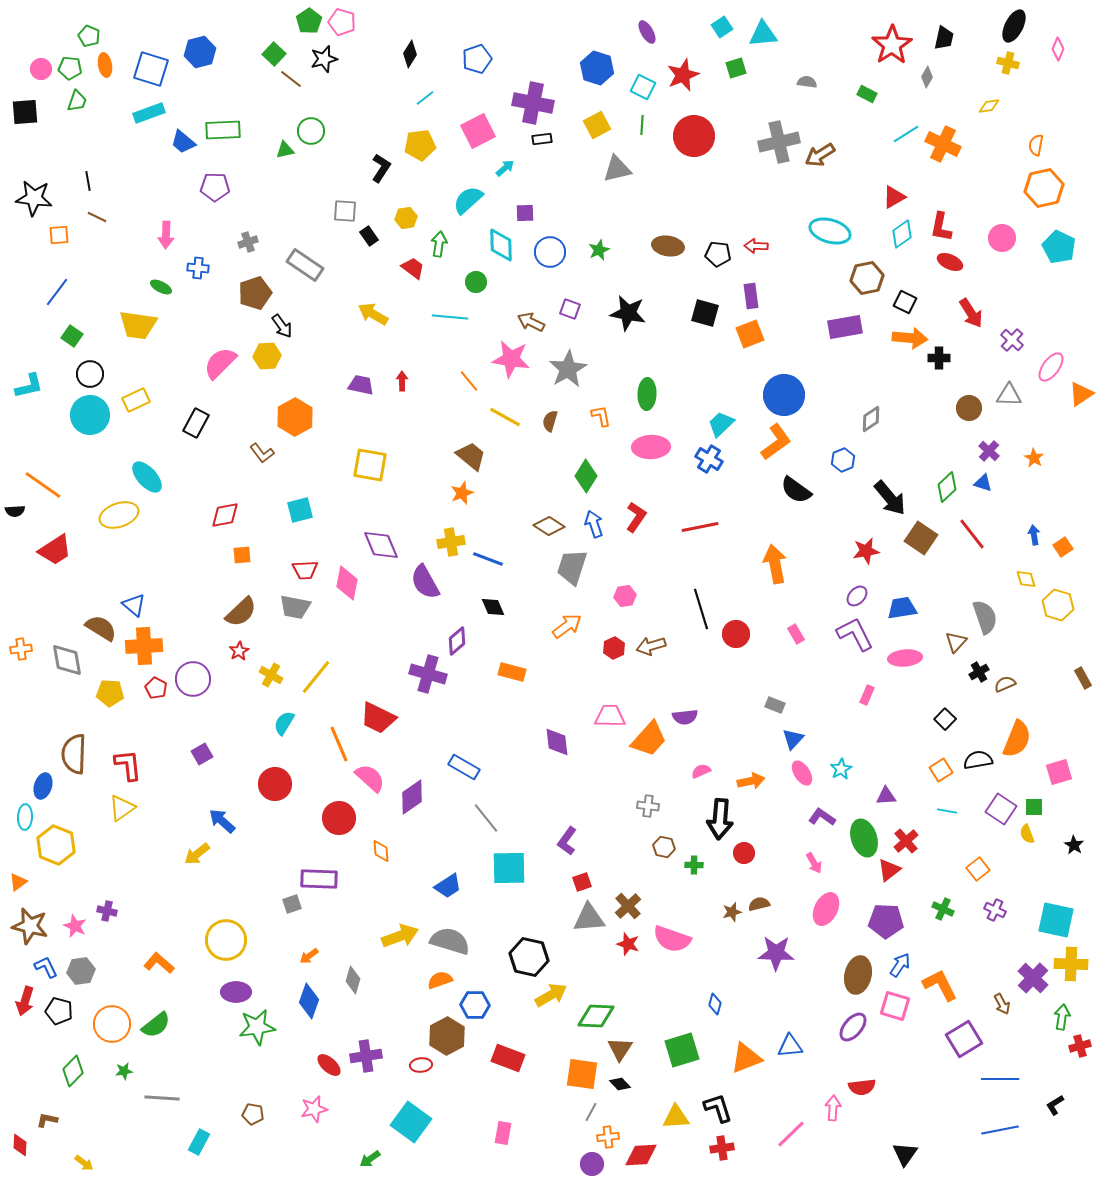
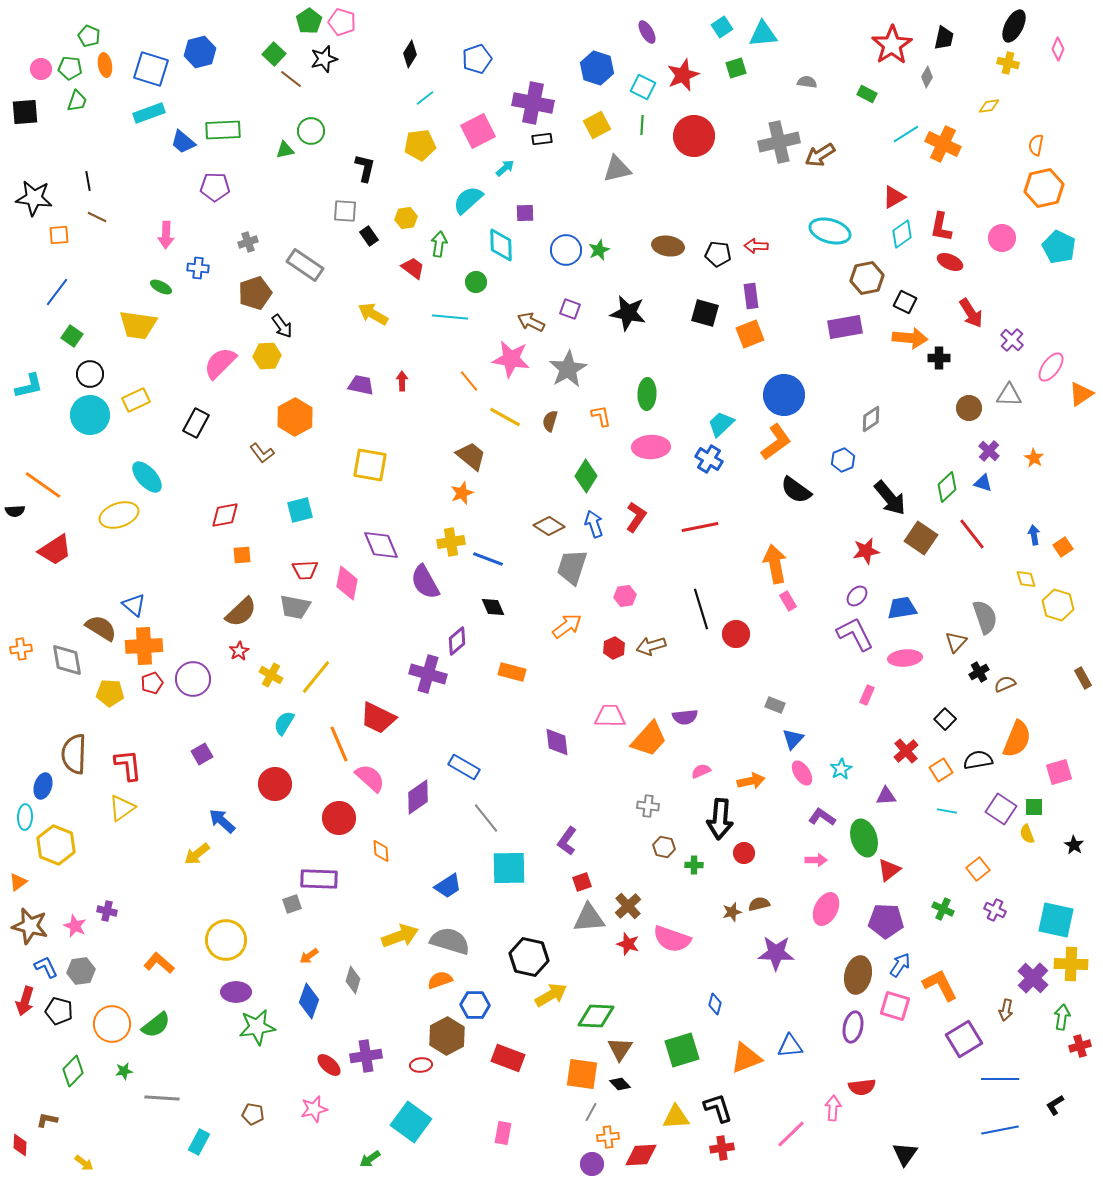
black L-shape at (381, 168): moved 16 px left; rotated 20 degrees counterclockwise
blue circle at (550, 252): moved 16 px right, 2 px up
pink rectangle at (796, 634): moved 8 px left, 33 px up
red pentagon at (156, 688): moved 4 px left, 5 px up; rotated 25 degrees clockwise
purple diamond at (412, 797): moved 6 px right
red cross at (906, 841): moved 90 px up
pink arrow at (814, 863): moved 2 px right, 3 px up; rotated 60 degrees counterclockwise
brown arrow at (1002, 1004): moved 4 px right, 6 px down; rotated 40 degrees clockwise
purple ellipse at (853, 1027): rotated 28 degrees counterclockwise
